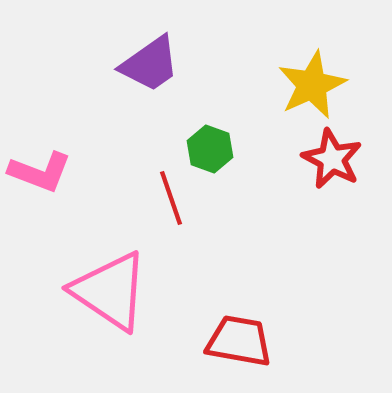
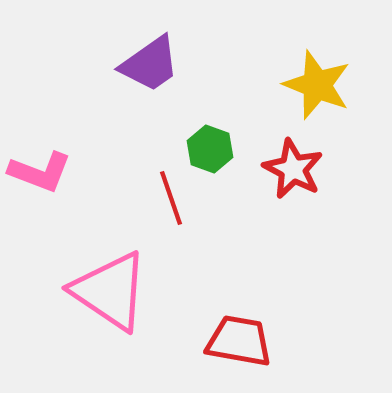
yellow star: moved 5 px right; rotated 26 degrees counterclockwise
red star: moved 39 px left, 10 px down
